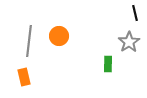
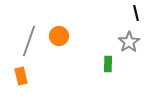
black line: moved 1 px right
gray line: rotated 12 degrees clockwise
orange rectangle: moved 3 px left, 1 px up
